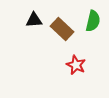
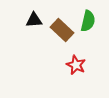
green semicircle: moved 5 px left
brown rectangle: moved 1 px down
